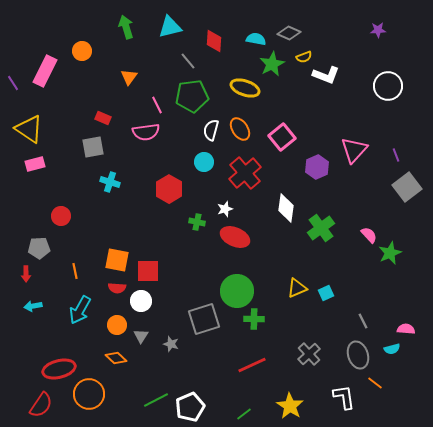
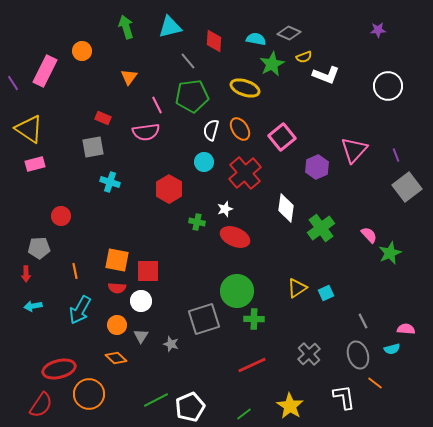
yellow triangle at (297, 288): rotated 10 degrees counterclockwise
